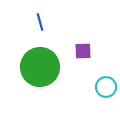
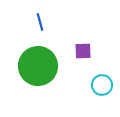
green circle: moved 2 px left, 1 px up
cyan circle: moved 4 px left, 2 px up
